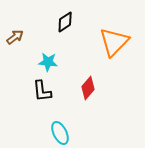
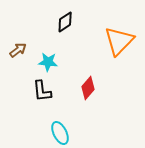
brown arrow: moved 3 px right, 13 px down
orange triangle: moved 5 px right, 1 px up
